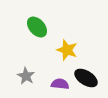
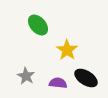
green ellipse: moved 1 px right, 2 px up
yellow star: rotated 15 degrees clockwise
purple semicircle: moved 2 px left, 1 px up
